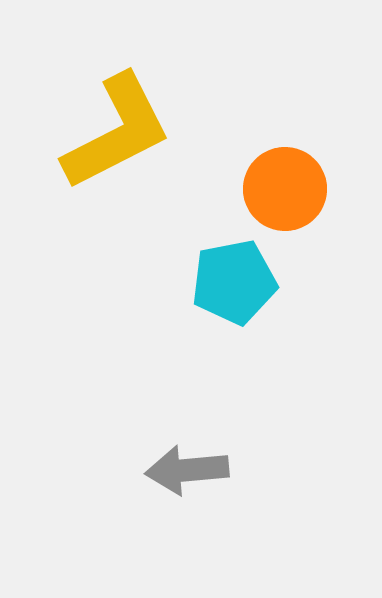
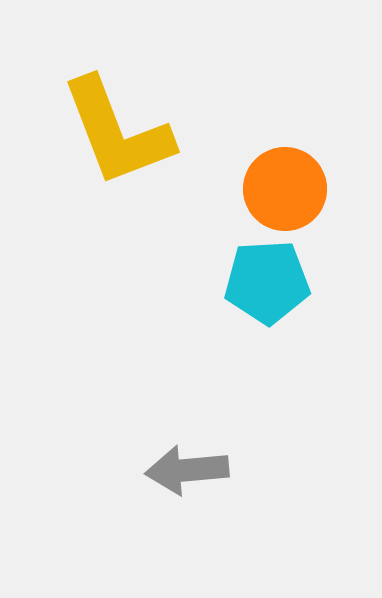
yellow L-shape: rotated 96 degrees clockwise
cyan pentagon: moved 33 px right; rotated 8 degrees clockwise
